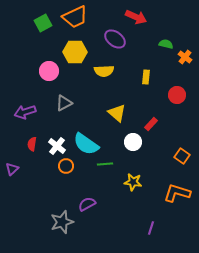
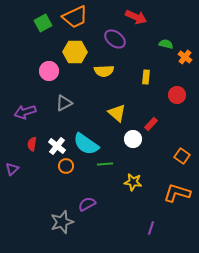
white circle: moved 3 px up
